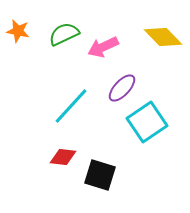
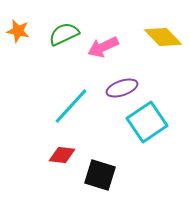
purple ellipse: rotated 28 degrees clockwise
red diamond: moved 1 px left, 2 px up
